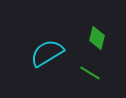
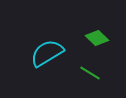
green diamond: rotated 60 degrees counterclockwise
